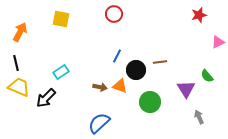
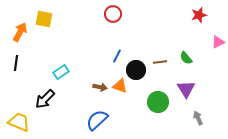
red circle: moved 1 px left
yellow square: moved 17 px left
black line: rotated 21 degrees clockwise
green semicircle: moved 21 px left, 18 px up
yellow trapezoid: moved 35 px down
black arrow: moved 1 px left, 1 px down
green circle: moved 8 px right
gray arrow: moved 1 px left, 1 px down
blue semicircle: moved 2 px left, 3 px up
